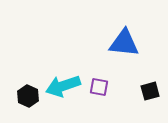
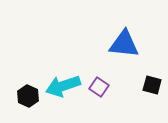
blue triangle: moved 1 px down
purple square: rotated 24 degrees clockwise
black square: moved 2 px right, 6 px up; rotated 30 degrees clockwise
